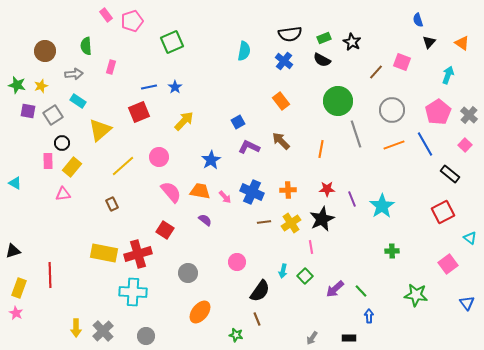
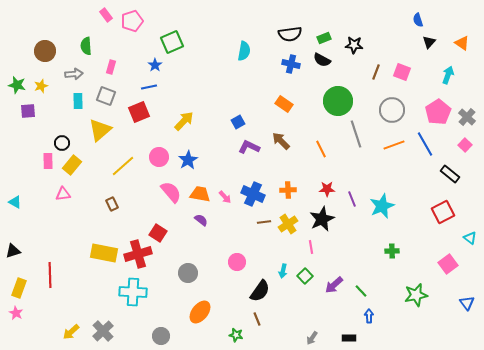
black star at (352, 42): moved 2 px right, 3 px down; rotated 24 degrees counterclockwise
blue cross at (284, 61): moved 7 px right, 3 px down; rotated 24 degrees counterclockwise
pink square at (402, 62): moved 10 px down
brown line at (376, 72): rotated 21 degrees counterclockwise
blue star at (175, 87): moved 20 px left, 22 px up
cyan rectangle at (78, 101): rotated 56 degrees clockwise
orange rectangle at (281, 101): moved 3 px right, 3 px down; rotated 18 degrees counterclockwise
purple square at (28, 111): rotated 14 degrees counterclockwise
gray square at (53, 115): moved 53 px right, 19 px up; rotated 36 degrees counterclockwise
gray cross at (469, 115): moved 2 px left, 2 px down
orange line at (321, 149): rotated 36 degrees counterclockwise
blue star at (211, 160): moved 23 px left
yellow rectangle at (72, 167): moved 2 px up
cyan triangle at (15, 183): moved 19 px down
orange trapezoid at (200, 191): moved 3 px down
blue cross at (252, 192): moved 1 px right, 2 px down
cyan star at (382, 206): rotated 10 degrees clockwise
purple semicircle at (205, 220): moved 4 px left
yellow cross at (291, 223): moved 3 px left, 1 px down
red square at (165, 230): moved 7 px left, 3 px down
purple arrow at (335, 289): moved 1 px left, 4 px up
green star at (416, 295): rotated 20 degrees counterclockwise
yellow arrow at (76, 328): moved 5 px left, 4 px down; rotated 48 degrees clockwise
gray circle at (146, 336): moved 15 px right
